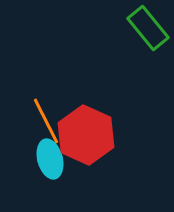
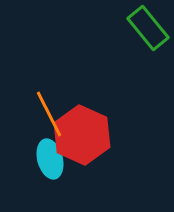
orange line: moved 3 px right, 7 px up
red hexagon: moved 4 px left
